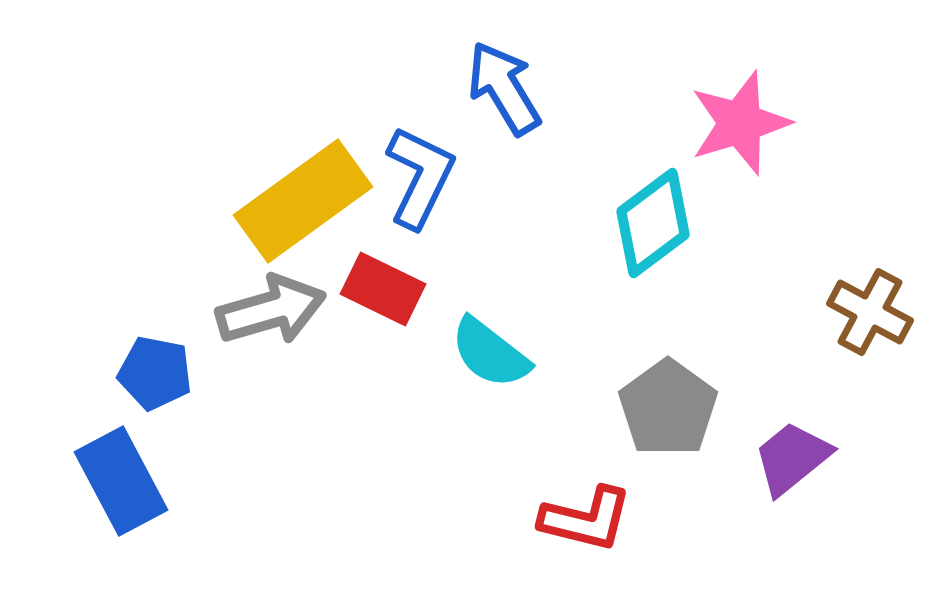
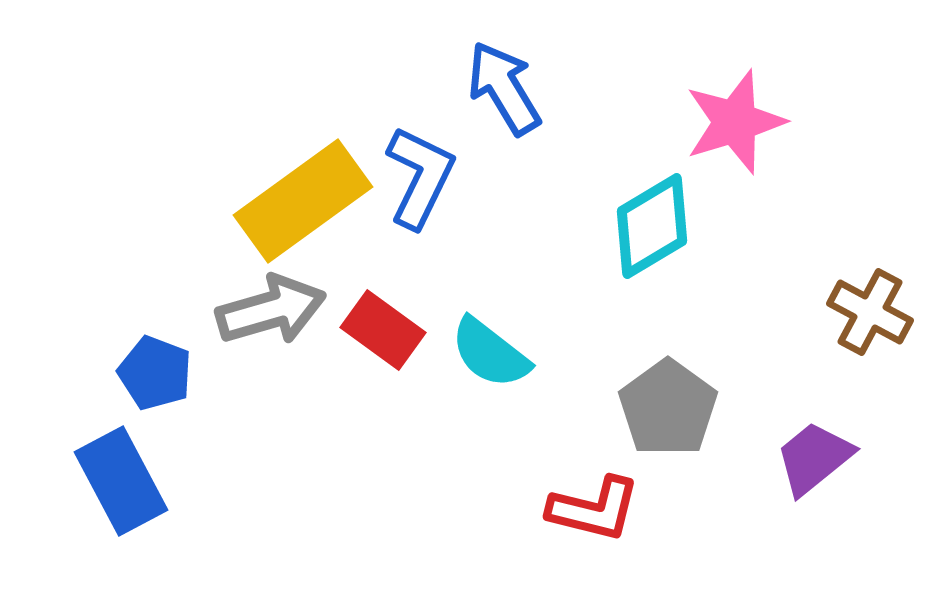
pink star: moved 5 px left, 1 px up
cyan diamond: moved 1 px left, 3 px down; rotated 6 degrees clockwise
red rectangle: moved 41 px down; rotated 10 degrees clockwise
blue pentagon: rotated 10 degrees clockwise
purple trapezoid: moved 22 px right
red L-shape: moved 8 px right, 10 px up
